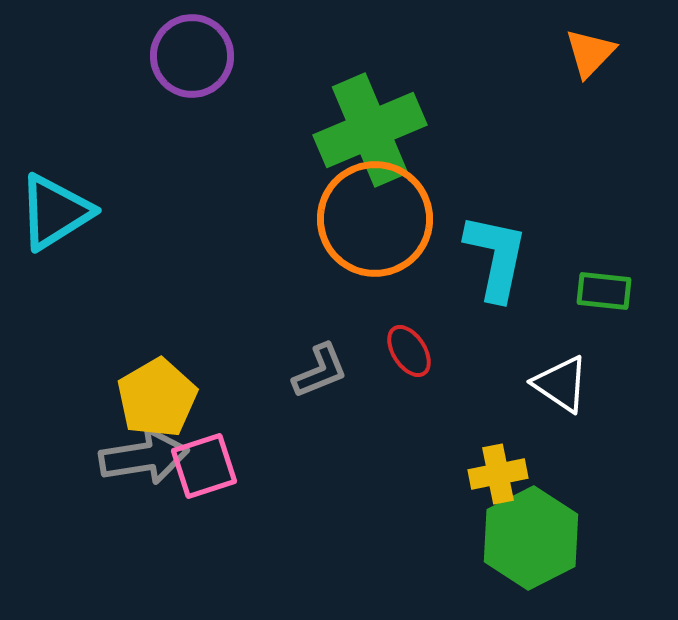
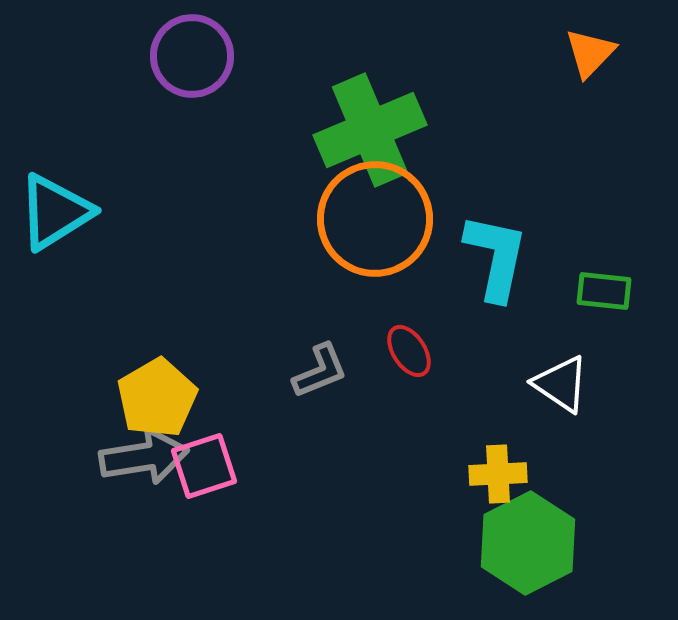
yellow cross: rotated 8 degrees clockwise
green hexagon: moved 3 px left, 5 px down
